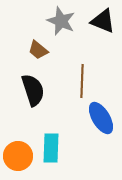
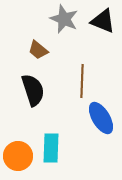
gray star: moved 3 px right, 2 px up
